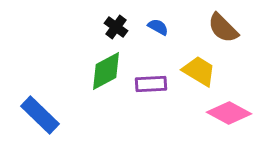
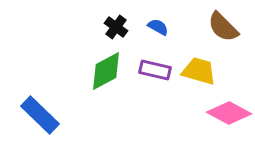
brown semicircle: moved 1 px up
yellow trapezoid: rotated 15 degrees counterclockwise
purple rectangle: moved 4 px right, 14 px up; rotated 16 degrees clockwise
